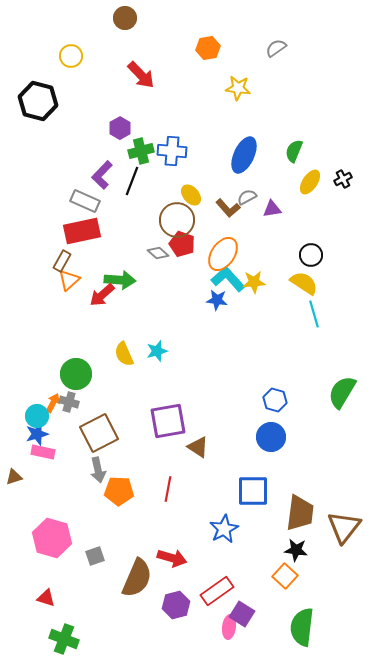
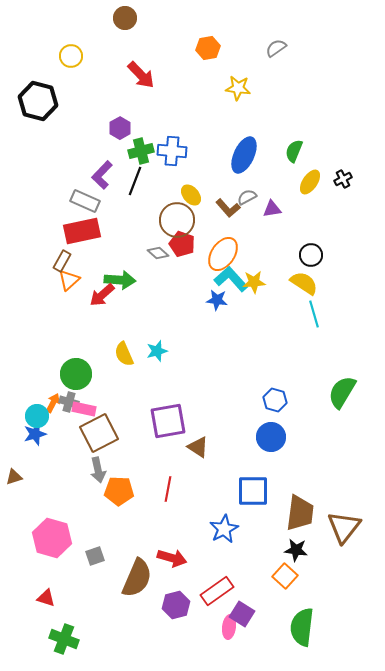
black line at (132, 181): moved 3 px right
cyan L-shape at (228, 279): moved 3 px right
blue star at (37, 434): moved 2 px left
pink rectangle at (43, 452): moved 41 px right, 43 px up
